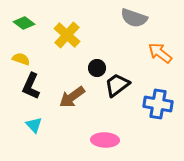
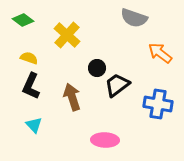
green diamond: moved 1 px left, 3 px up
yellow semicircle: moved 8 px right, 1 px up
brown arrow: rotated 108 degrees clockwise
